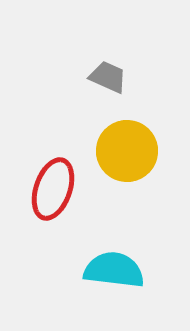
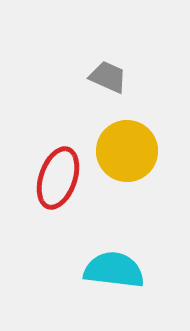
red ellipse: moved 5 px right, 11 px up
